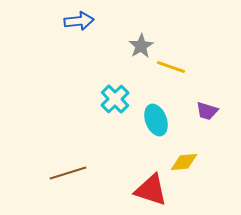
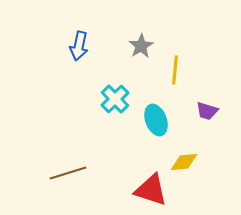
blue arrow: moved 25 px down; rotated 108 degrees clockwise
yellow line: moved 4 px right, 3 px down; rotated 76 degrees clockwise
